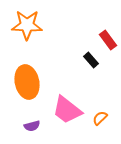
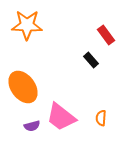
red rectangle: moved 2 px left, 5 px up
orange ellipse: moved 4 px left, 5 px down; rotated 24 degrees counterclockwise
pink trapezoid: moved 6 px left, 7 px down
orange semicircle: moved 1 px right; rotated 42 degrees counterclockwise
